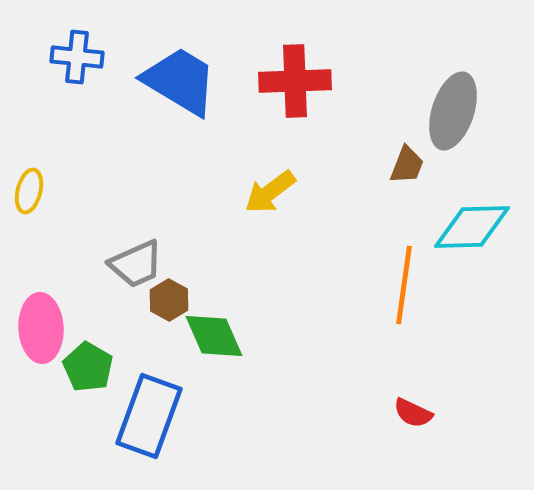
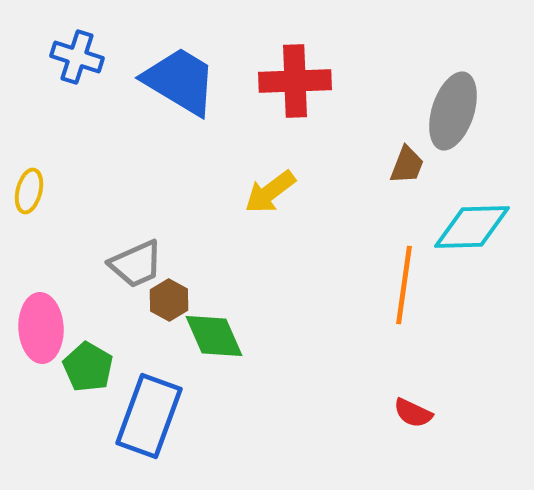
blue cross: rotated 12 degrees clockwise
